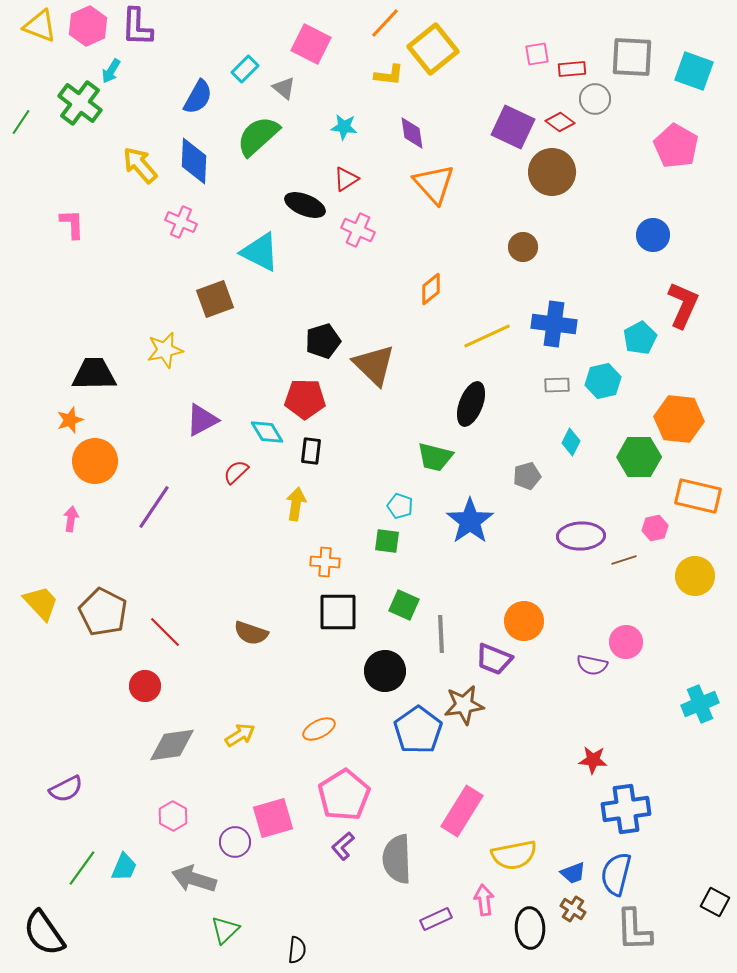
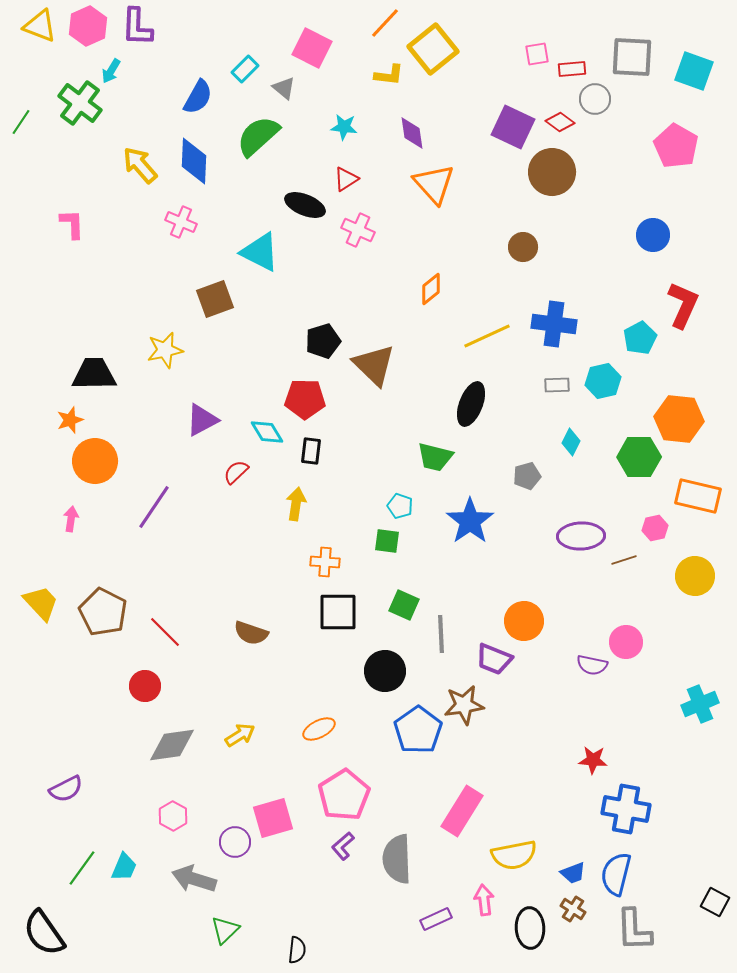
pink square at (311, 44): moved 1 px right, 4 px down
blue cross at (626, 809): rotated 18 degrees clockwise
